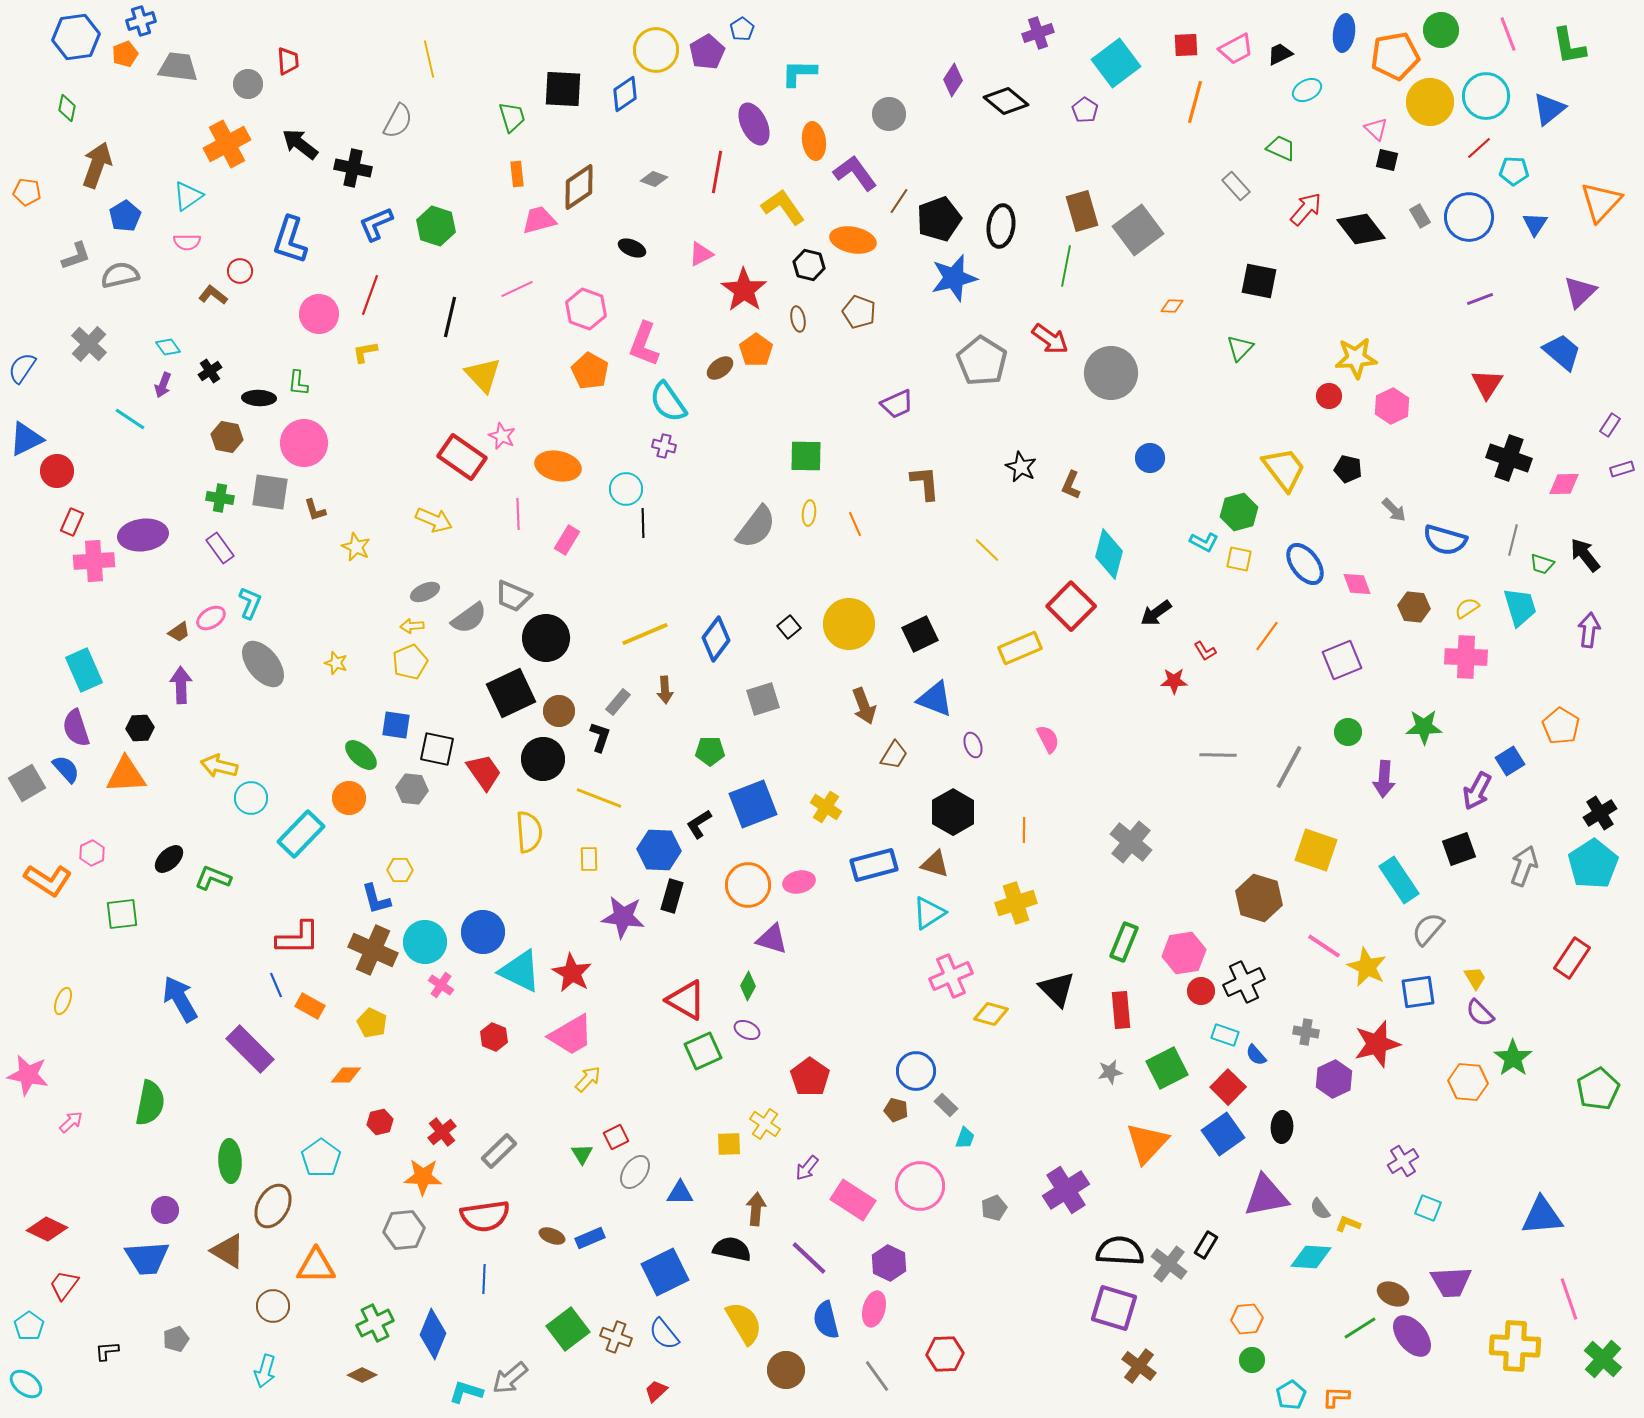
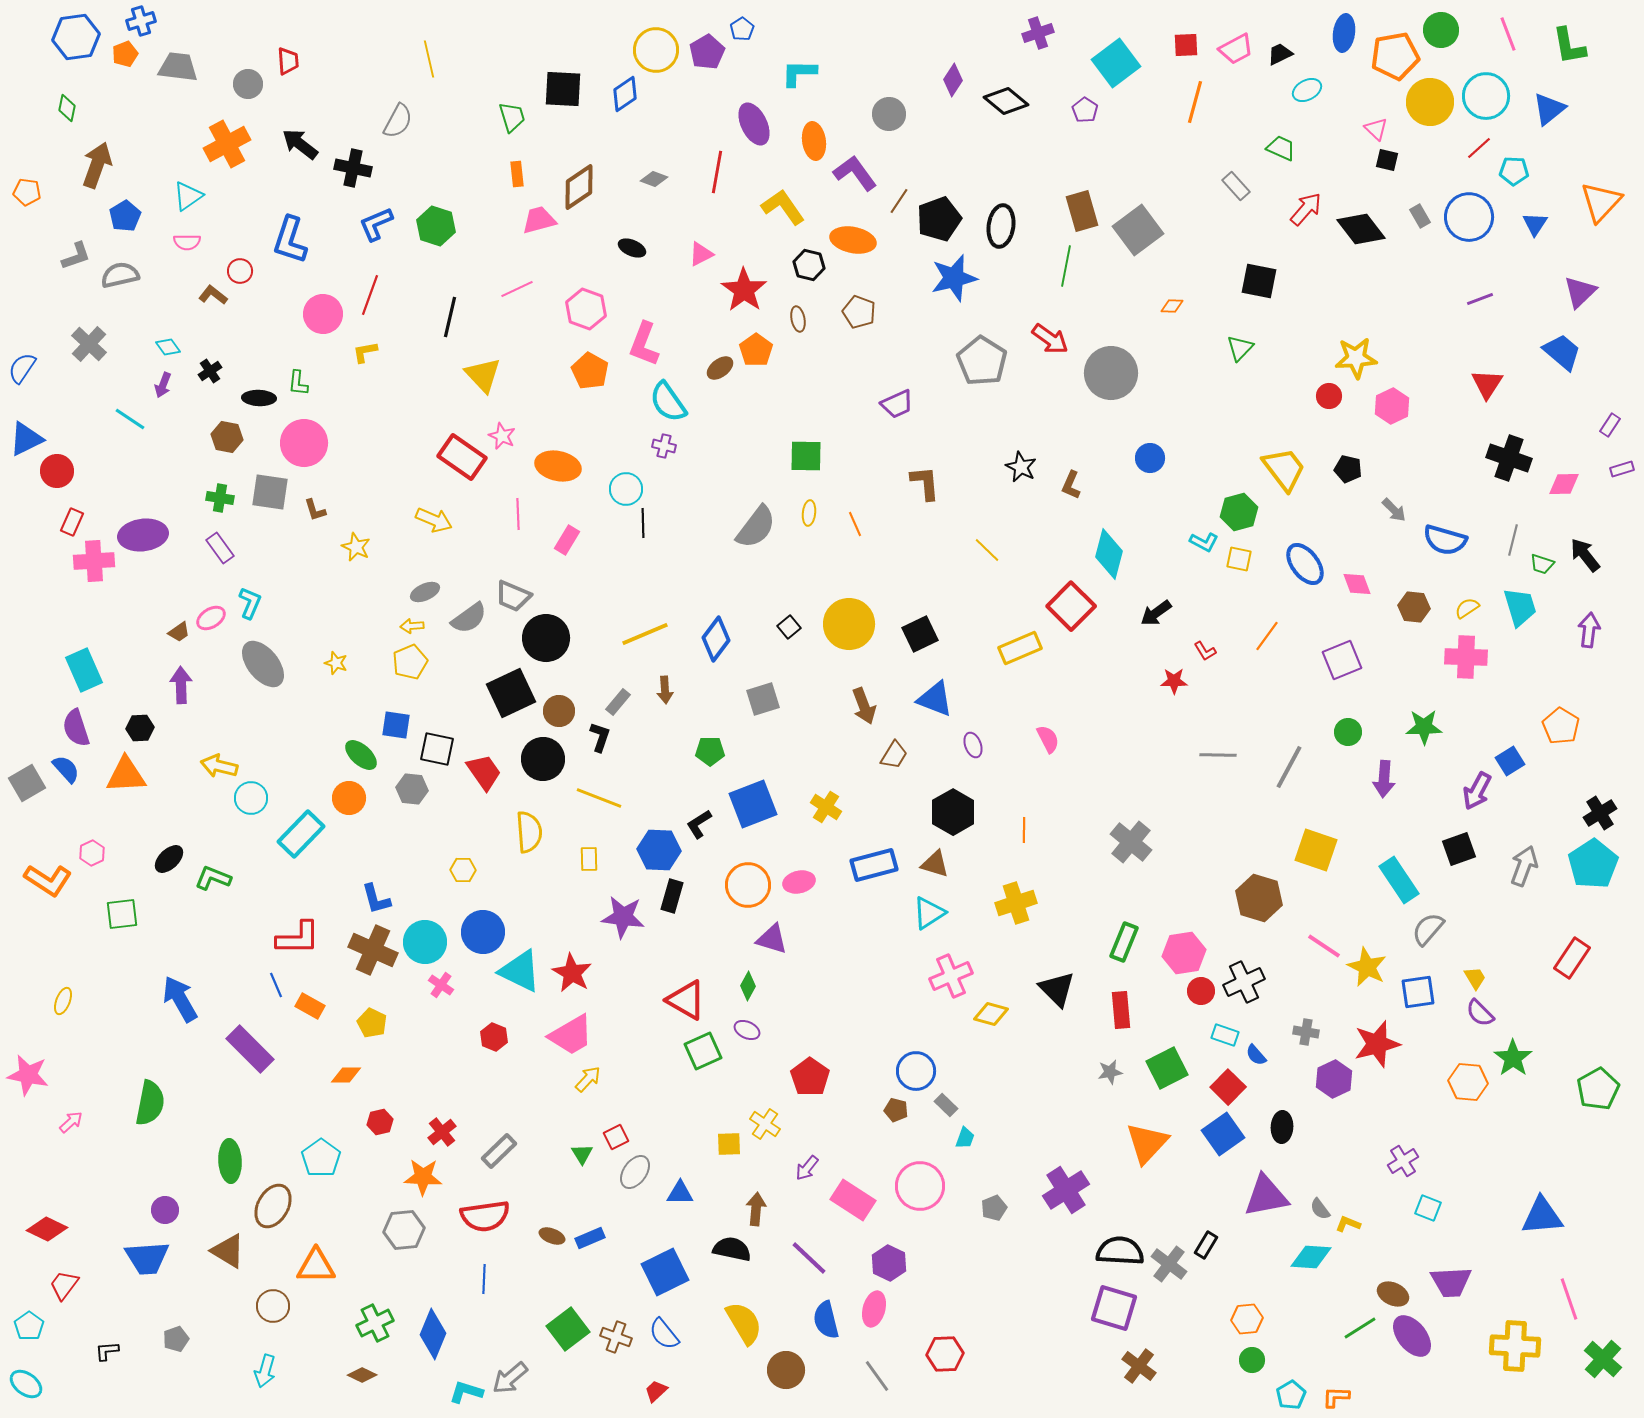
pink circle at (319, 314): moved 4 px right
yellow hexagon at (400, 870): moved 63 px right
